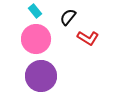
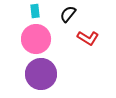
cyan rectangle: rotated 32 degrees clockwise
black semicircle: moved 3 px up
purple circle: moved 2 px up
